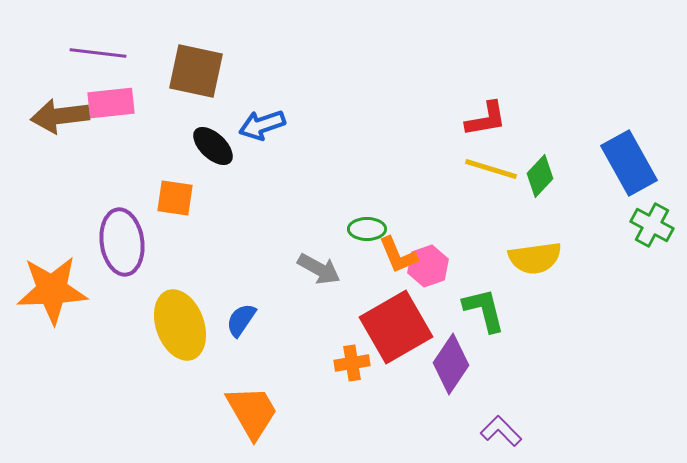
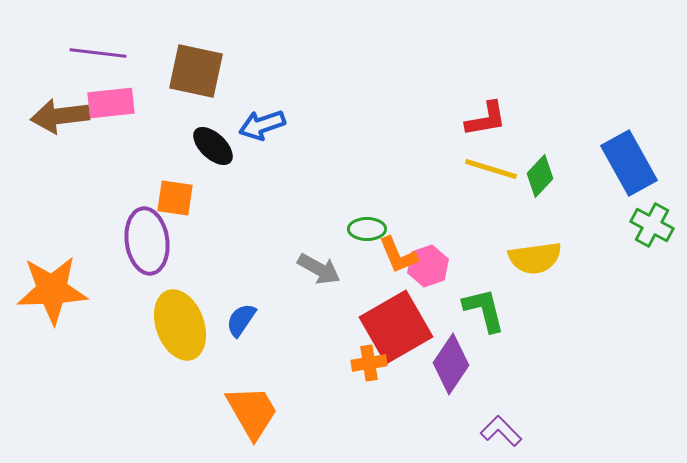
purple ellipse: moved 25 px right, 1 px up
orange cross: moved 17 px right
